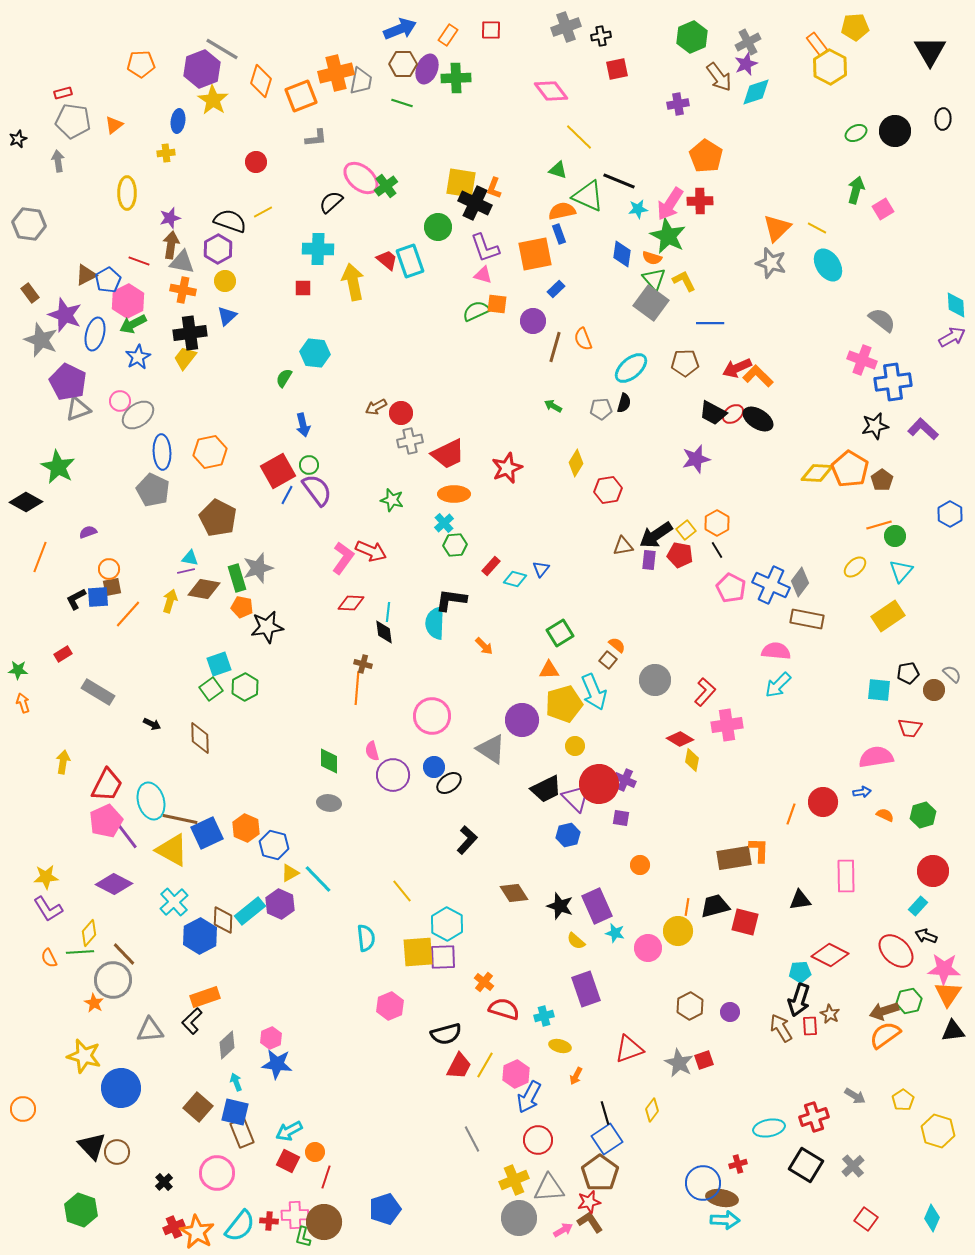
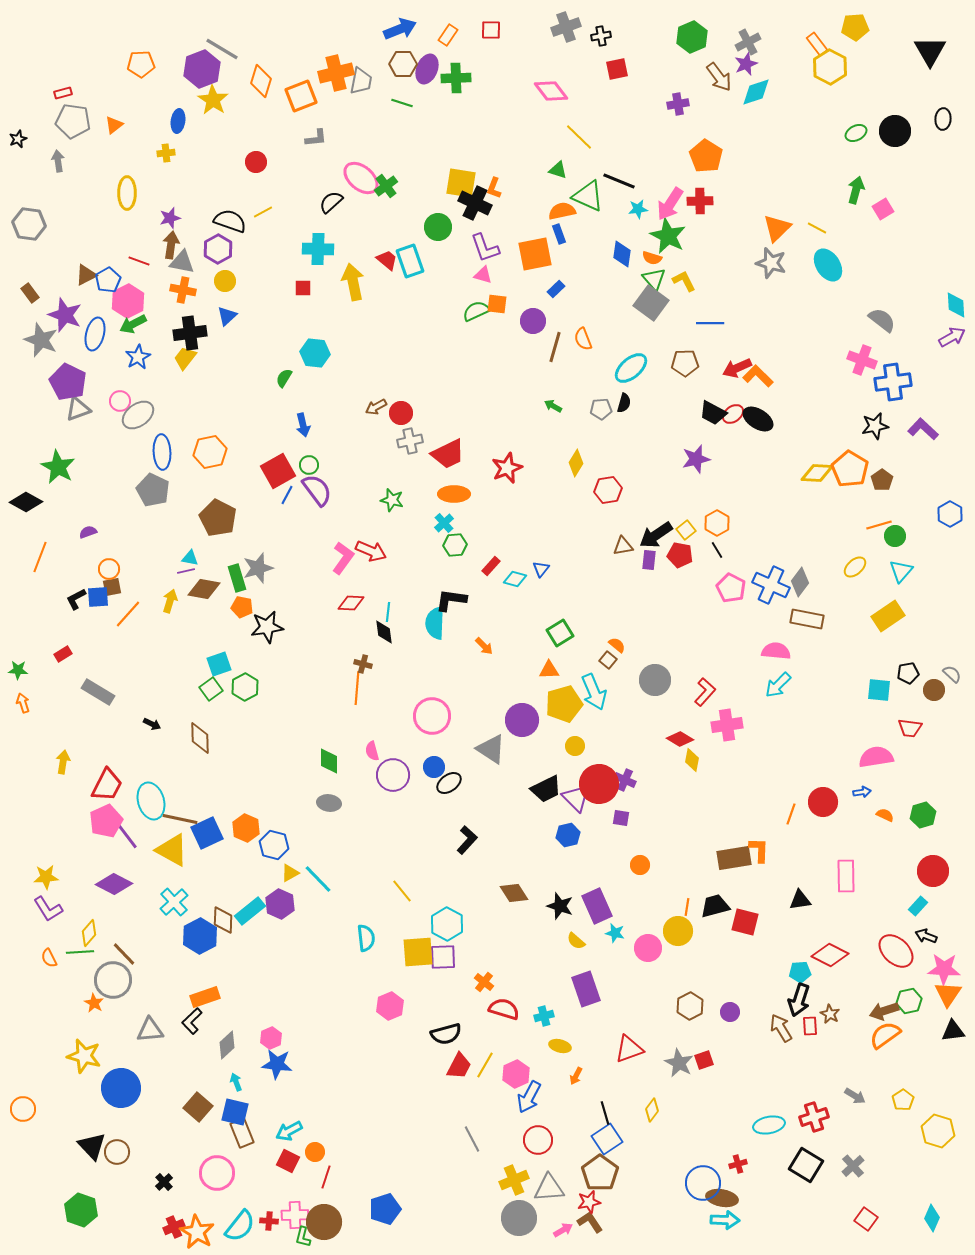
cyan ellipse at (769, 1128): moved 3 px up
